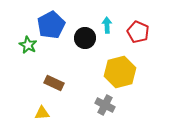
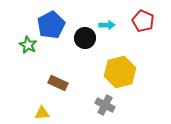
cyan arrow: rotated 91 degrees clockwise
red pentagon: moved 5 px right, 11 px up
brown rectangle: moved 4 px right
